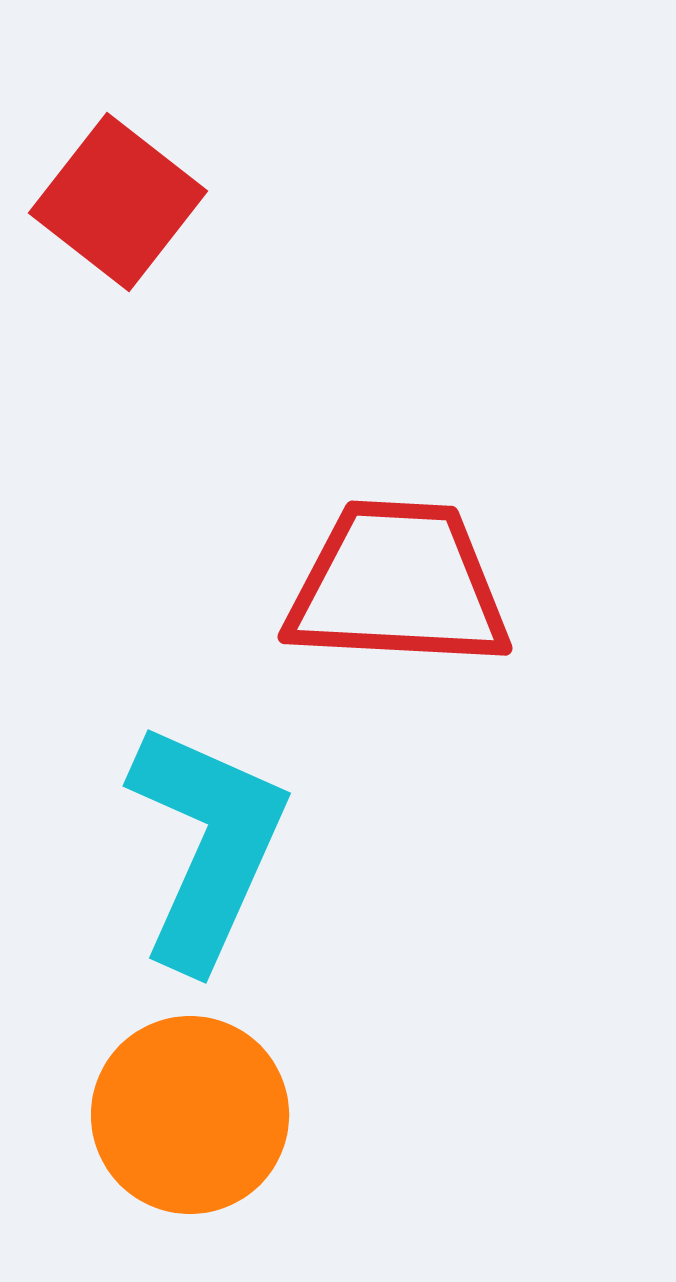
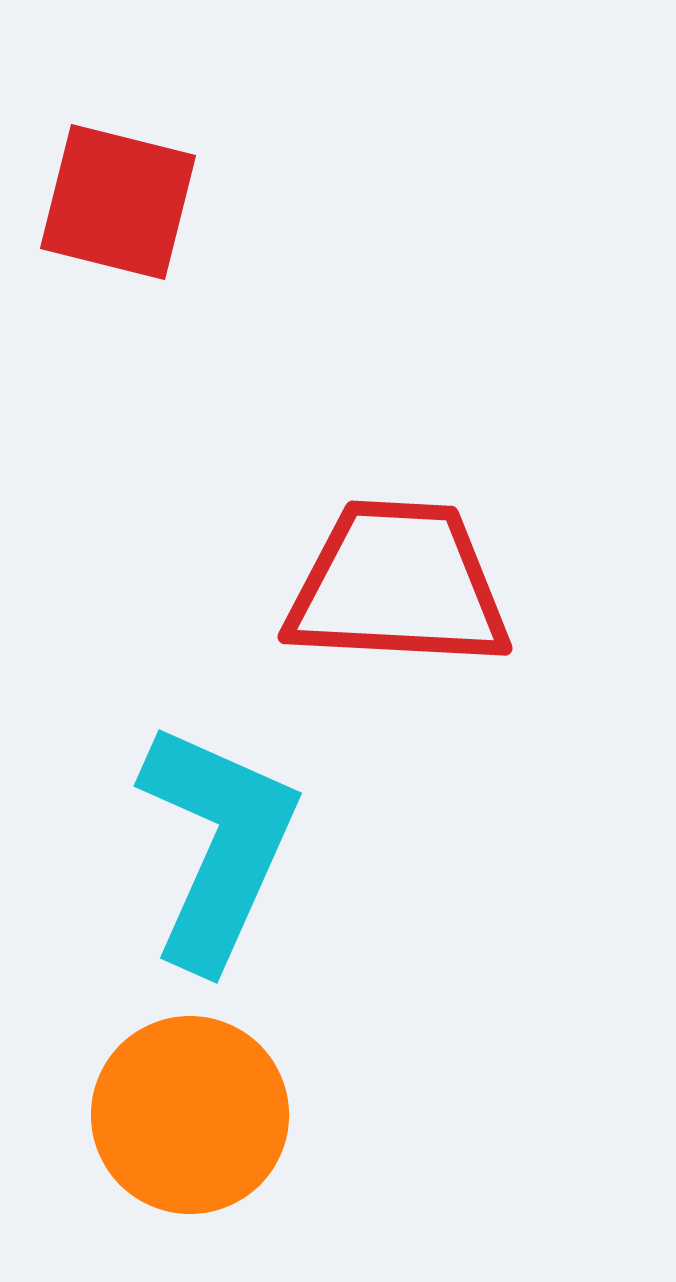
red square: rotated 24 degrees counterclockwise
cyan L-shape: moved 11 px right
